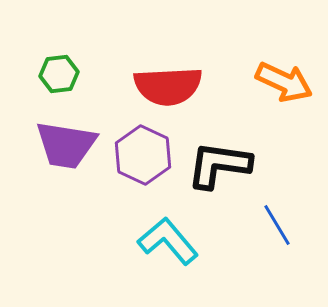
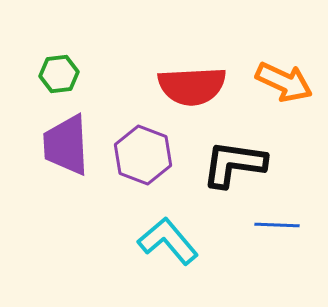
red semicircle: moved 24 px right
purple trapezoid: rotated 78 degrees clockwise
purple hexagon: rotated 4 degrees counterclockwise
black L-shape: moved 15 px right, 1 px up
blue line: rotated 57 degrees counterclockwise
